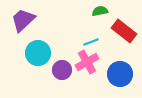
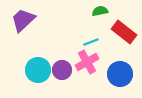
red rectangle: moved 1 px down
cyan circle: moved 17 px down
